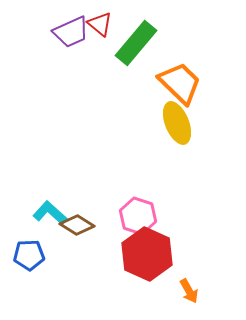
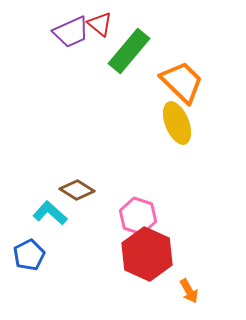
green rectangle: moved 7 px left, 8 px down
orange trapezoid: moved 2 px right, 1 px up
brown diamond: moved 35 px up
blue pentagon: rotated 24 degrees counterclockwise
